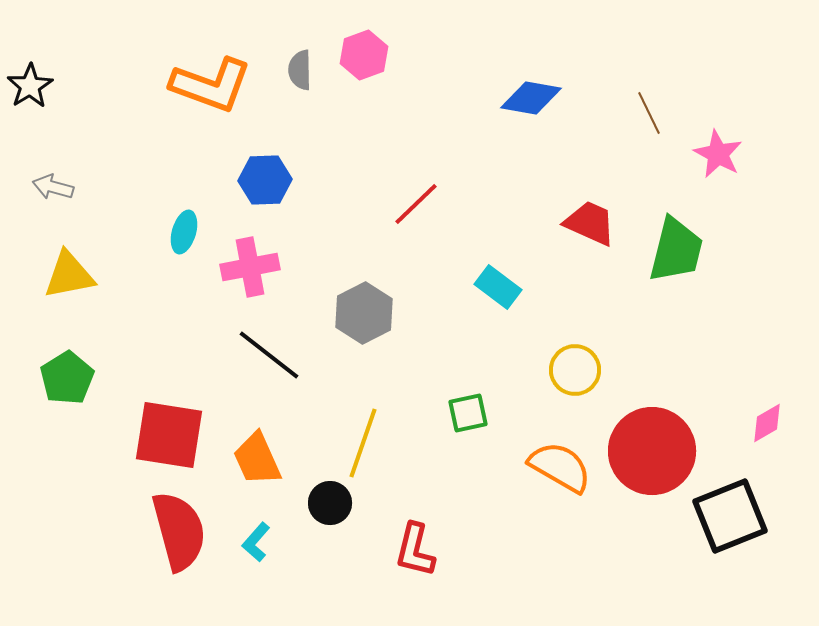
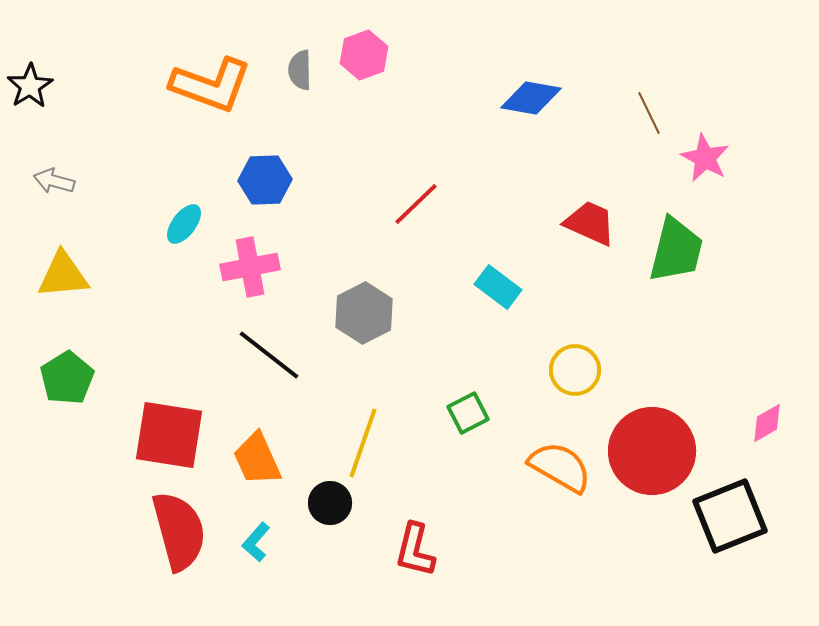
pink star: moved 13 px left, 4 px down
gray arrow: moved 1 px right, 6 px up
cyan ellipse: moved 8 px up; rotated 21 degrees clockwise
yellow triangle: moved 6 px left; rotated 6 degrees clockwise
green square: rotated 15 degrees counterclockwise
